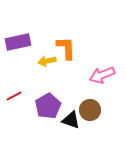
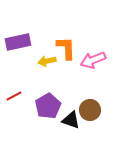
pink arrow: moved 9 px left, 15 px up
